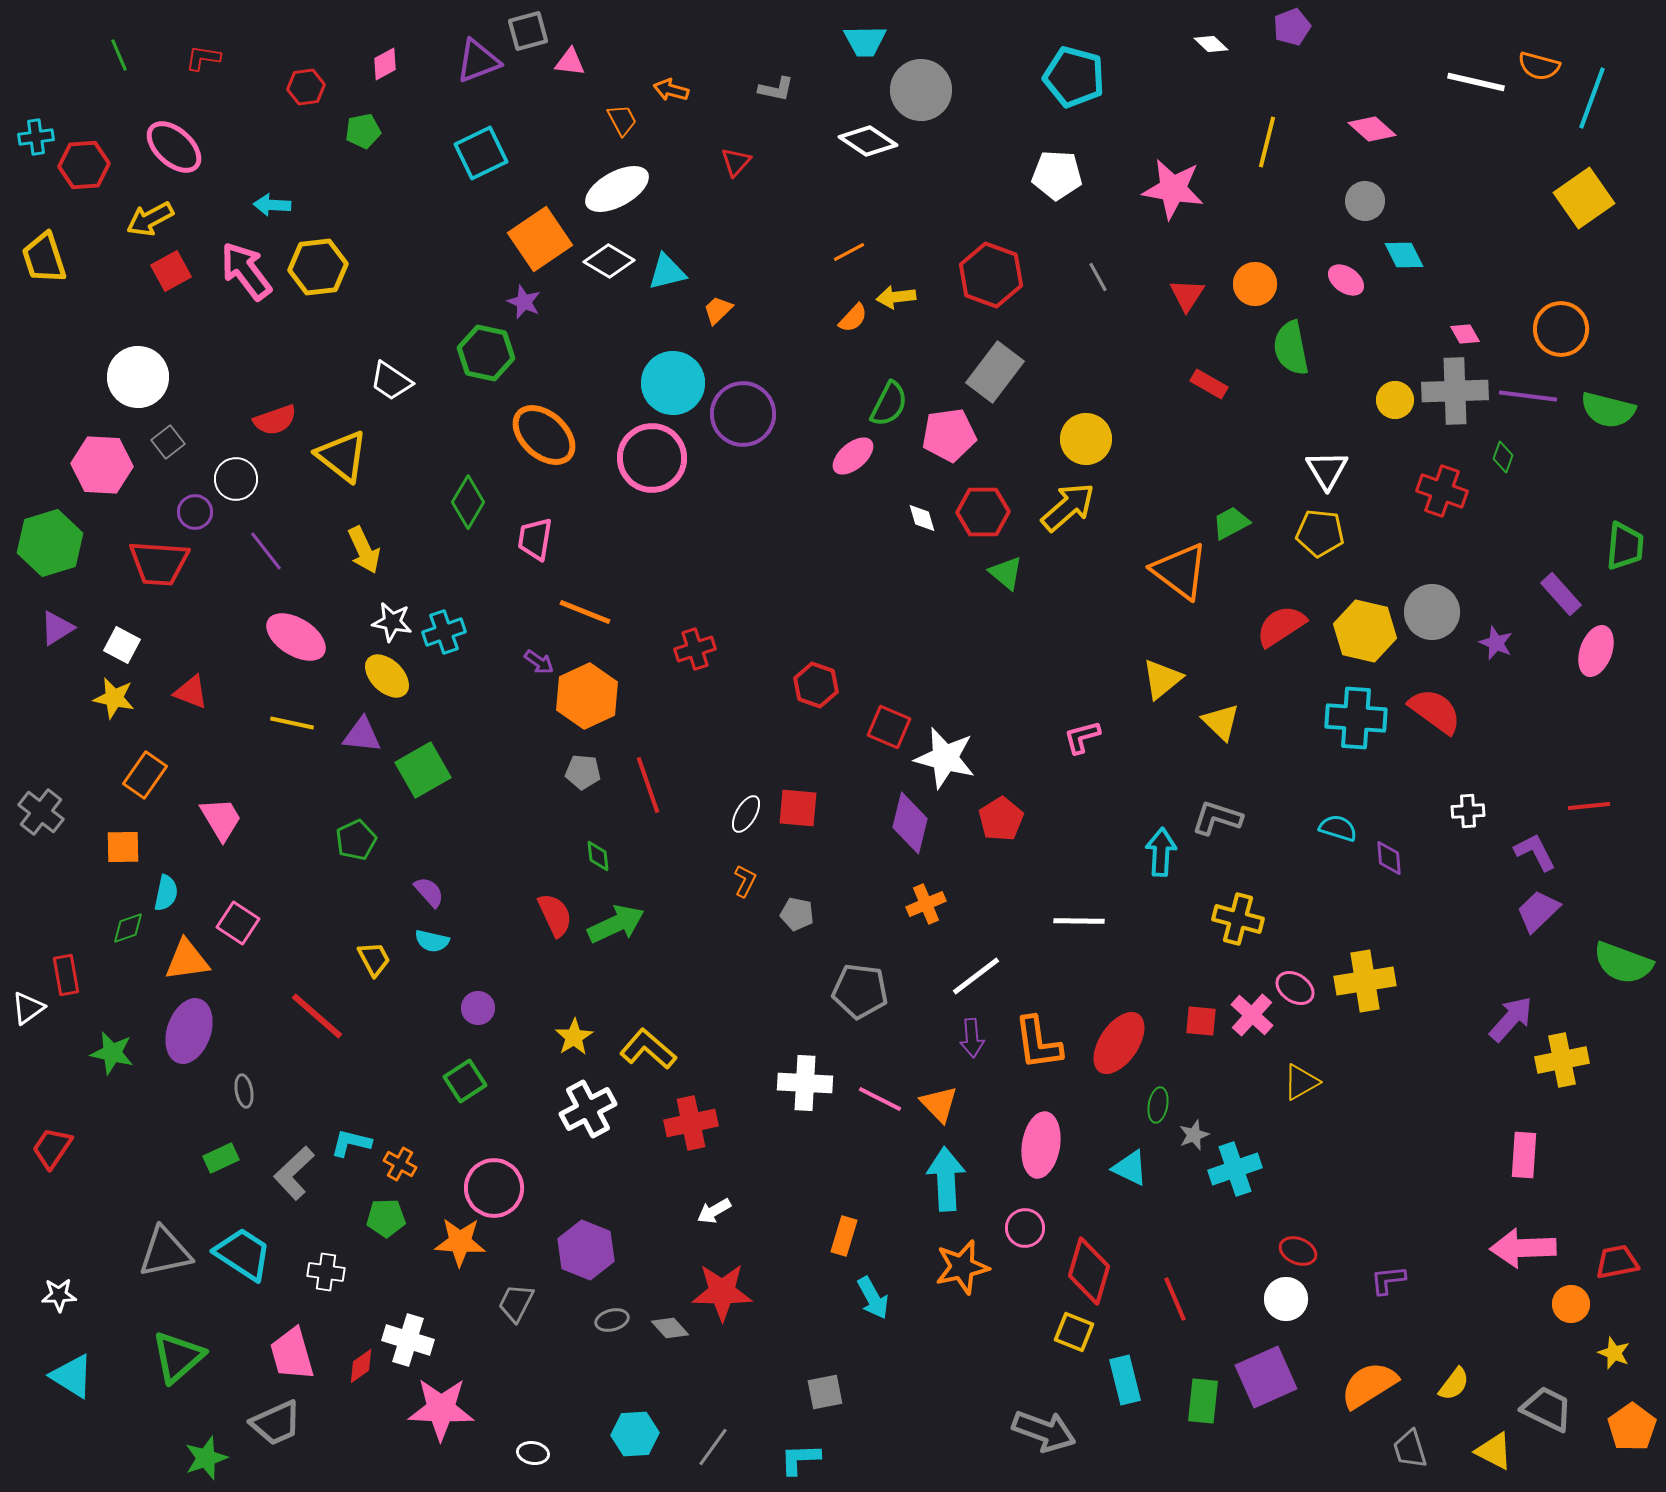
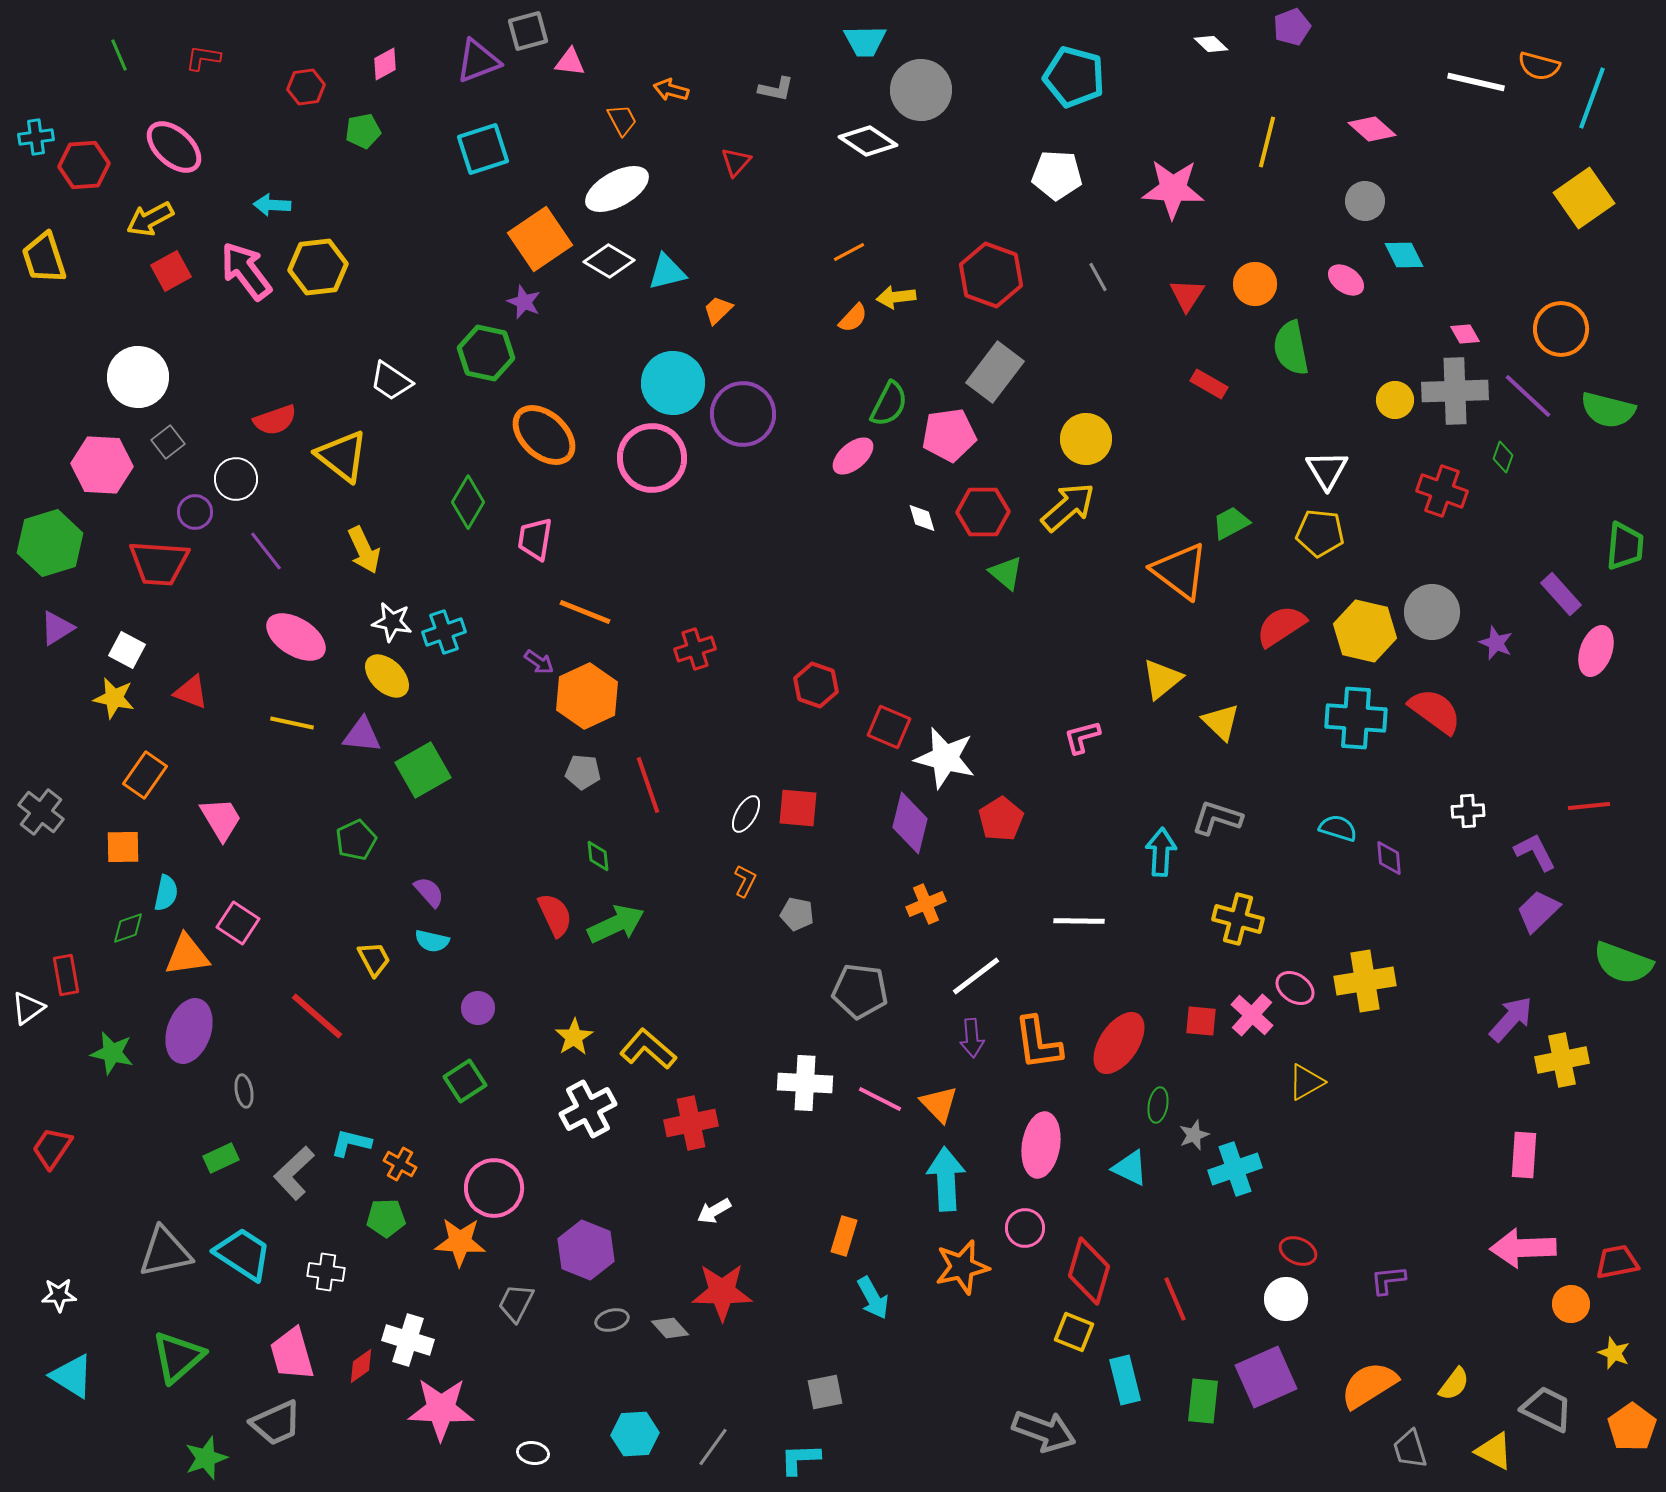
cyan square at (481, 153): moved 2 px right, 4 px up; rotated 8 degrees clockwise
pink star at (1173, 189): rotated 6 degrees counterclockwise
purple line at (1528, 396): rotated 36 degrees clockwise
white square at (122, 645): moved 5 px right, 5 px down
orange triangle at (187, 960): moved 5 px up
yellow triangle at (1301, 1082): moved 5 px right
